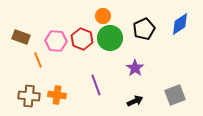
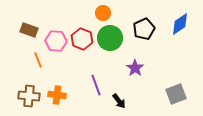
orange circle: moved 3 px up
brown rectangle: moved 8 px right, 7 px up
gray square: moved 1 px right, 1 px up
black arrow: moved 16 px left; rotated 77 degrees clockwise
